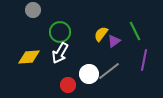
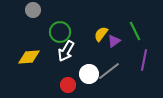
white arrow: moved 6 px right, 2 px up
